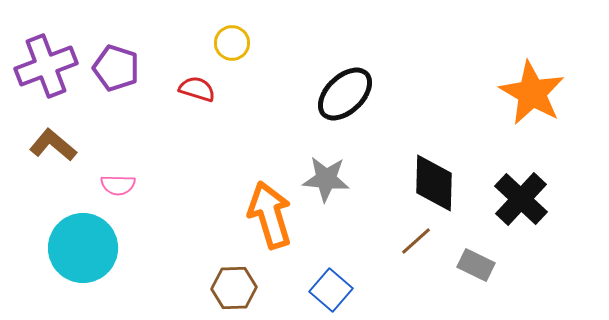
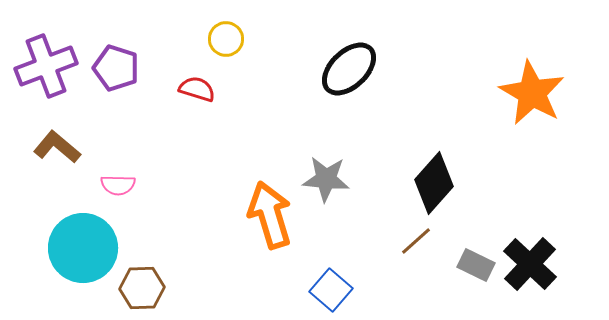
yellow circle: moved 6 px left, 4 px up
black ellipse: moved 4 px right, 25 px up
brown L-shape: moved 4 px right, 2 px down
black diamond: rotated 40 degrees clockwise
black cross: moved 9 px right, 65 px down
brown hexagon: moved 92 px left
